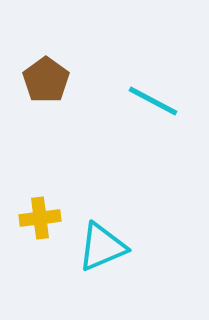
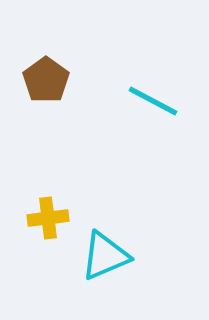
yellow cross: moved 8 px right
cyan triangle: moved 3 px right, 9 px down
